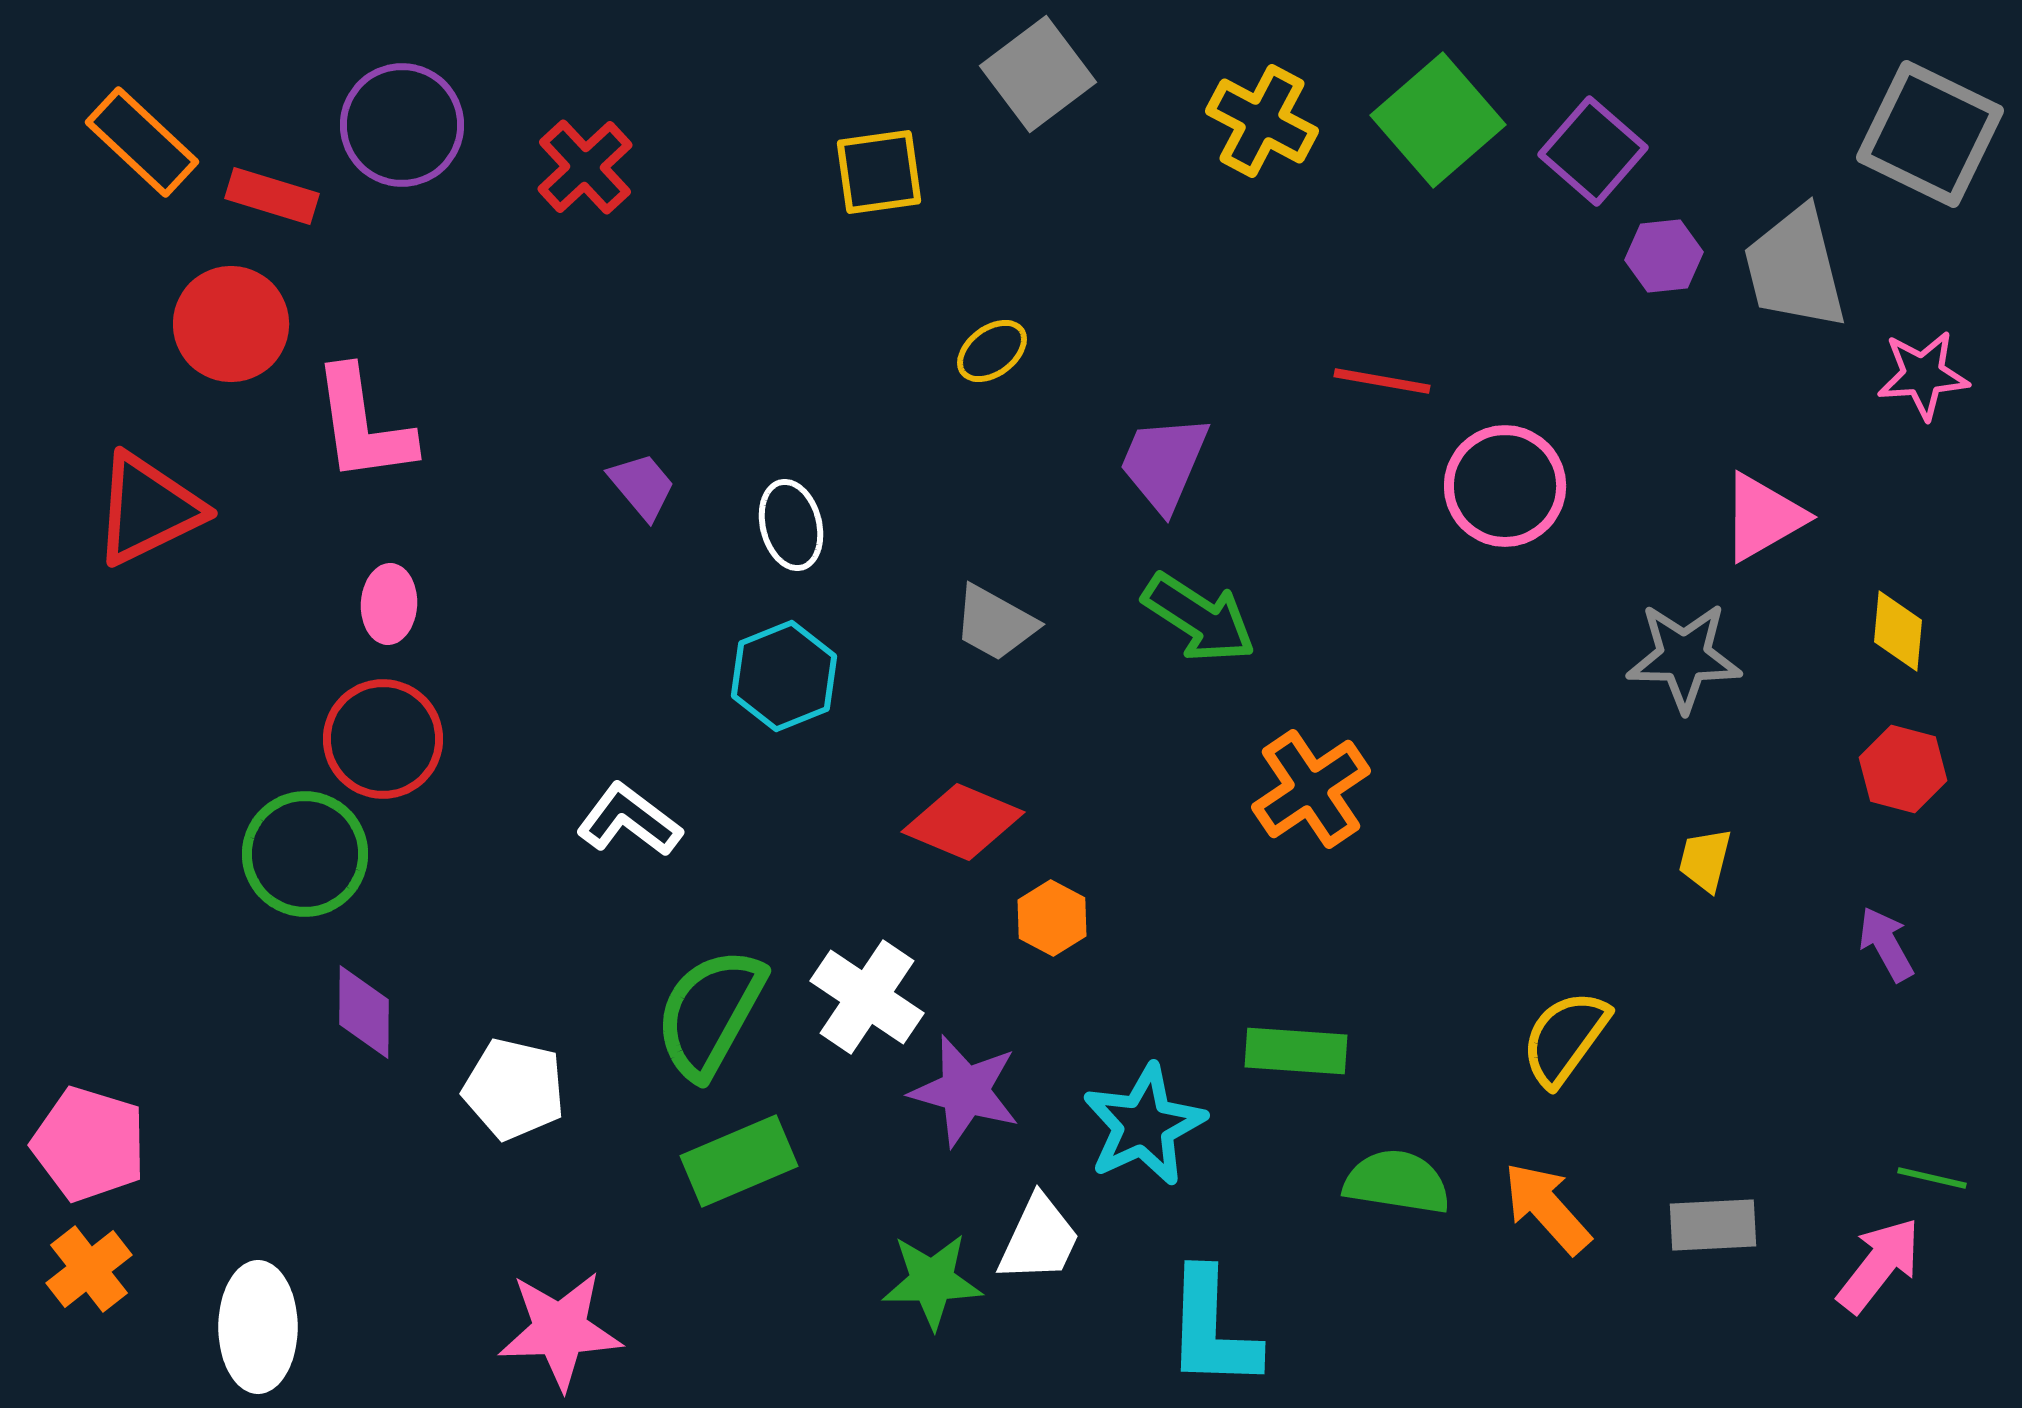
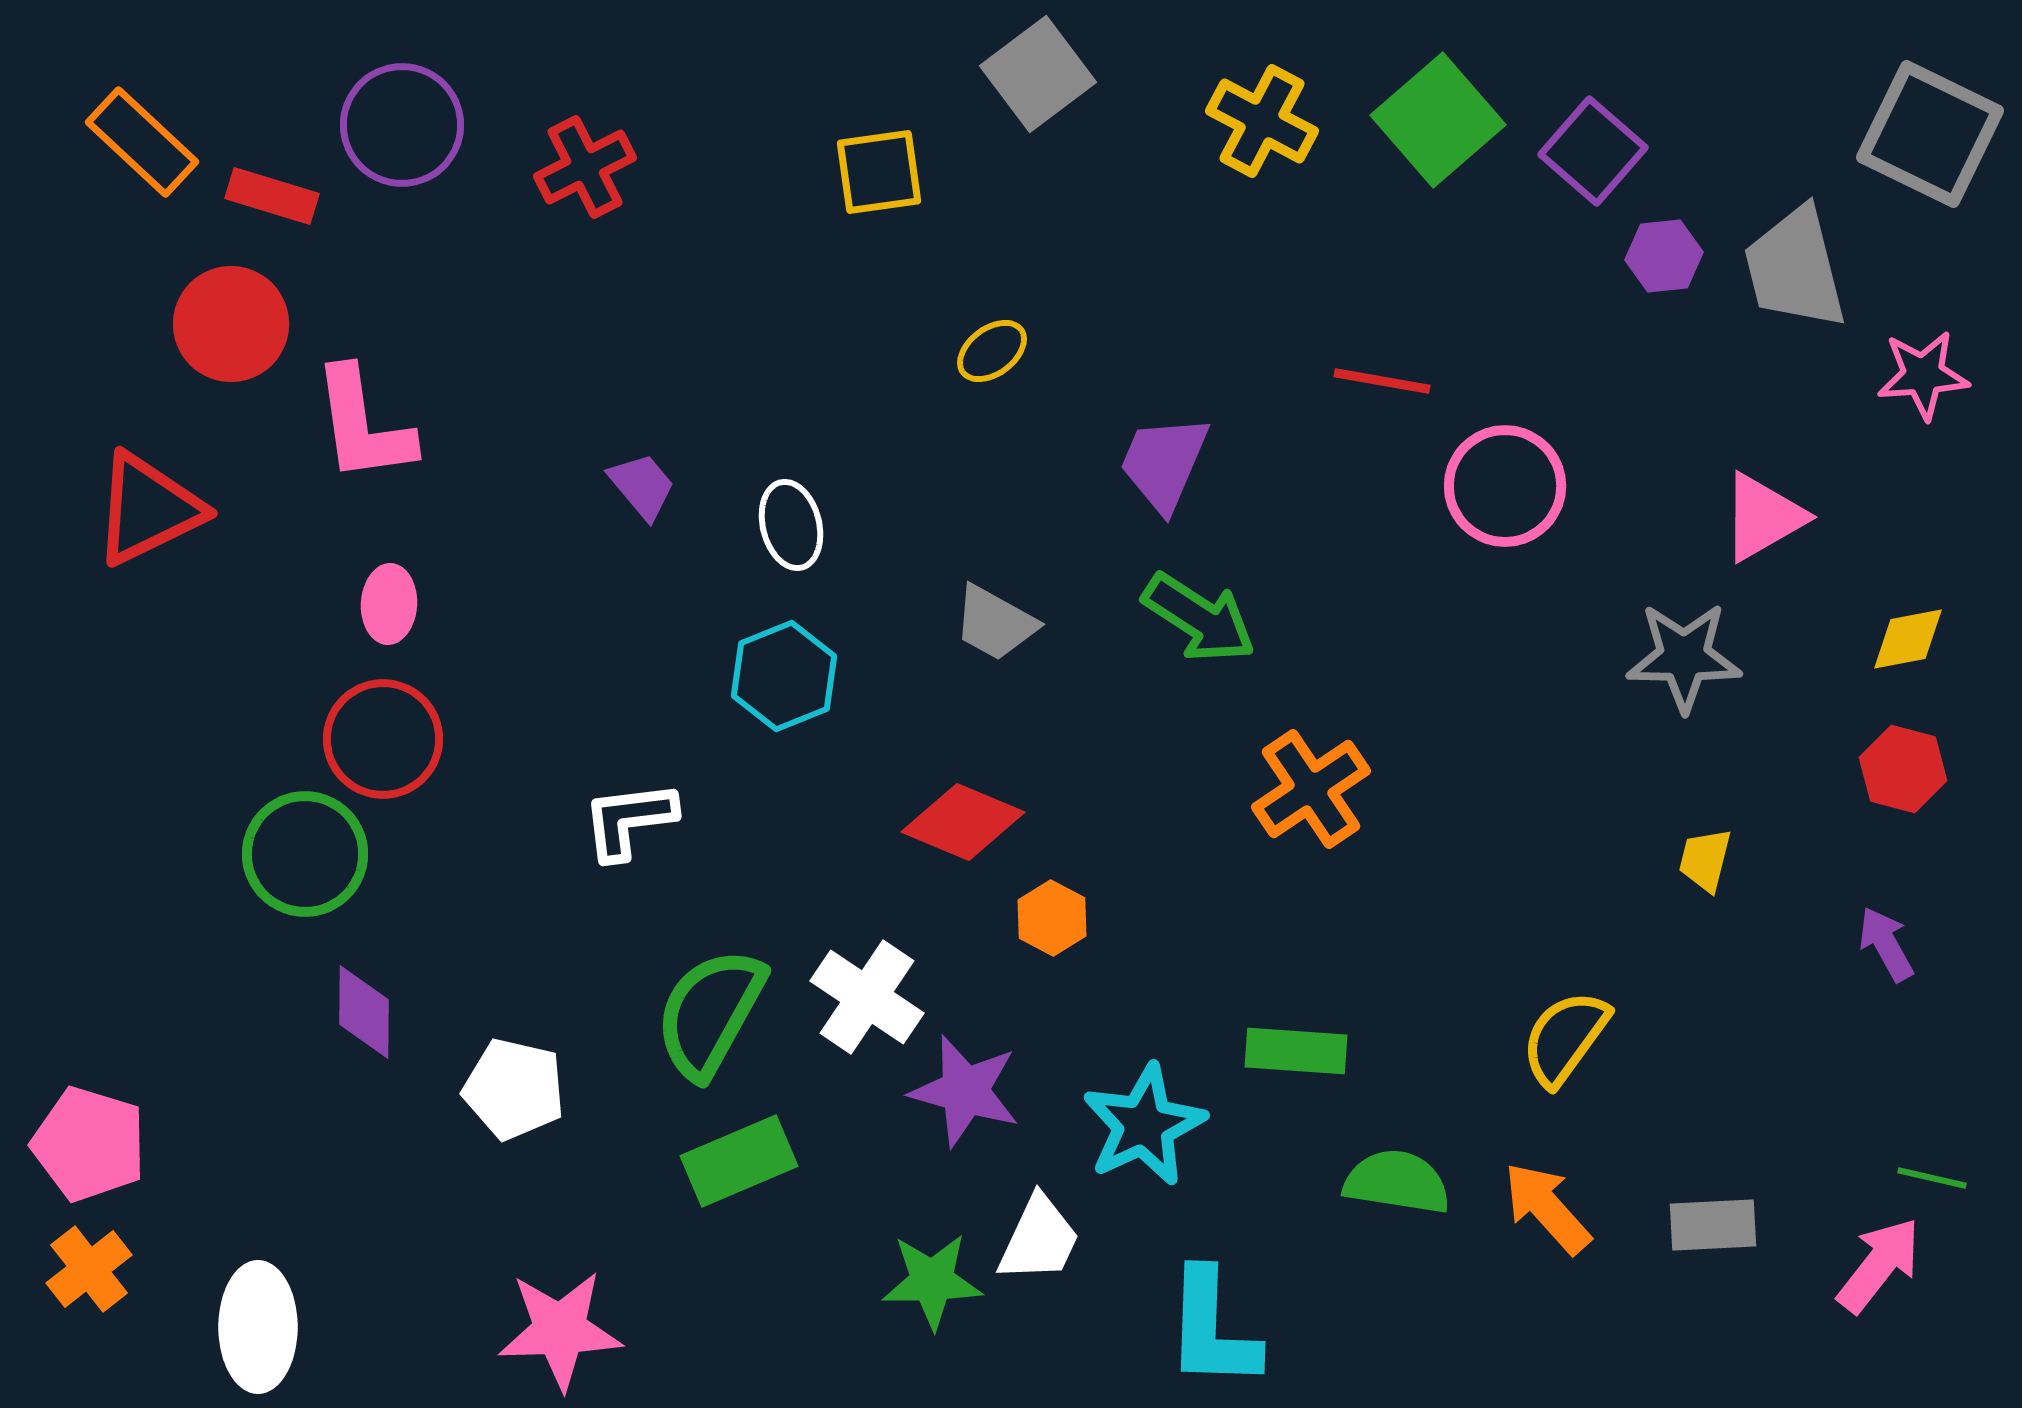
red cross at (585, 167): rotated 16 degrees clockwise
yellow diamond at (1898, 631): moved 10 px right, 8 px down; rotated 74 degrees clockwise
white L-shape at (629, 820): rotated 44 degrees counterclockwise
